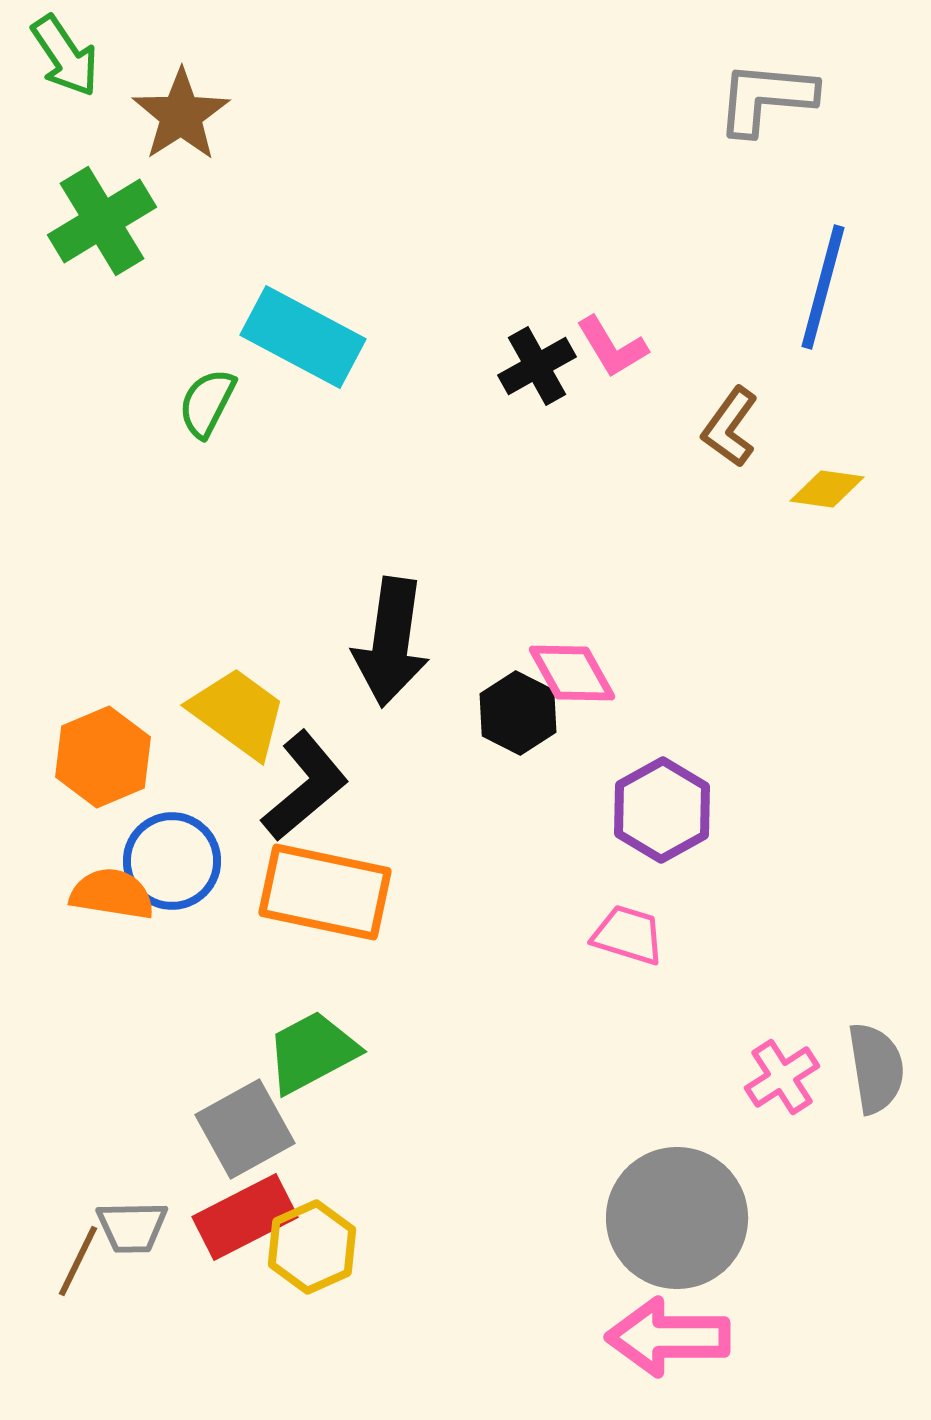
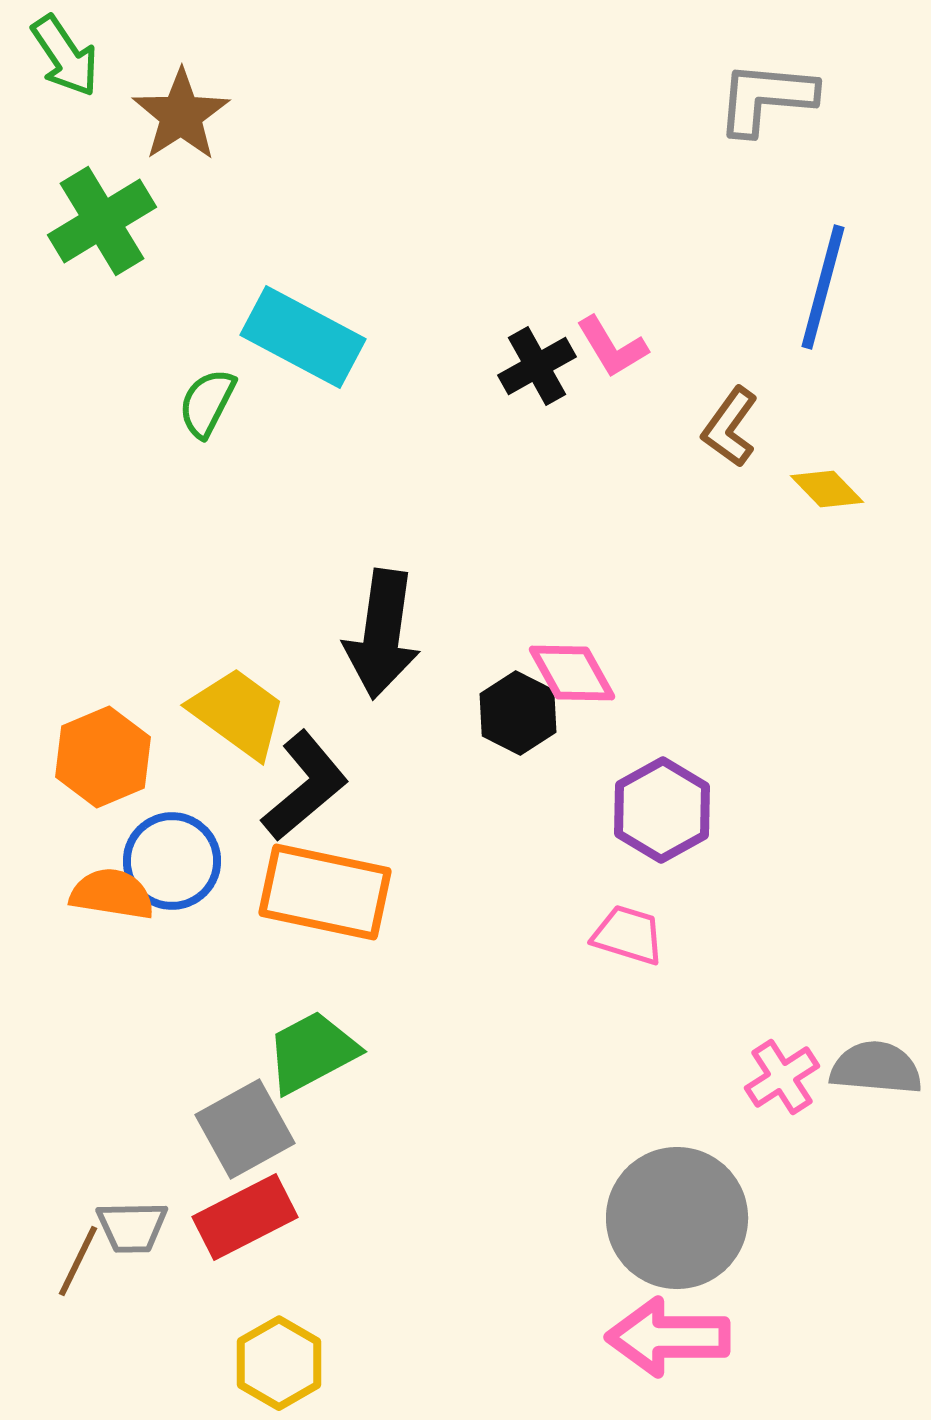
yellow diamond: rotated 38 degrees clockwise
black arrow: moved 9 px left, 8 px up
gray semicircle: rotated 76 degrees counterclockwise
yellow hexagon: moved 33 px left, 116 px down; rotated 6 degrees counterclockwise
